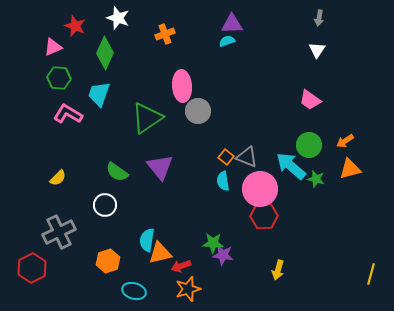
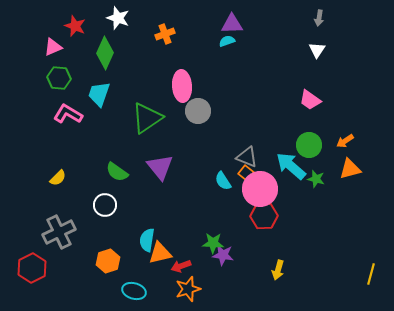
orange square at (226, 157): moved 20 px right, 16 px down
cyan semicircle at (223, 181): rotated 24 degrees counterclockwise
